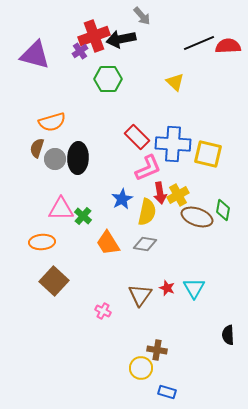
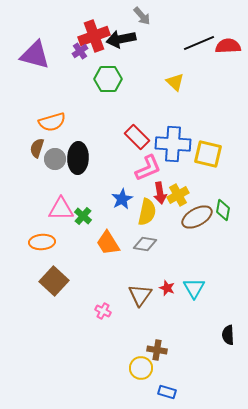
brown ellipse: rotated 48 degrees counterclockwise
